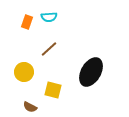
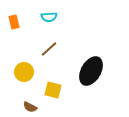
orange rectangle: moved 13 px left; rotated 32 degrees counterclockwise
black ellipse: moved 1 px up
